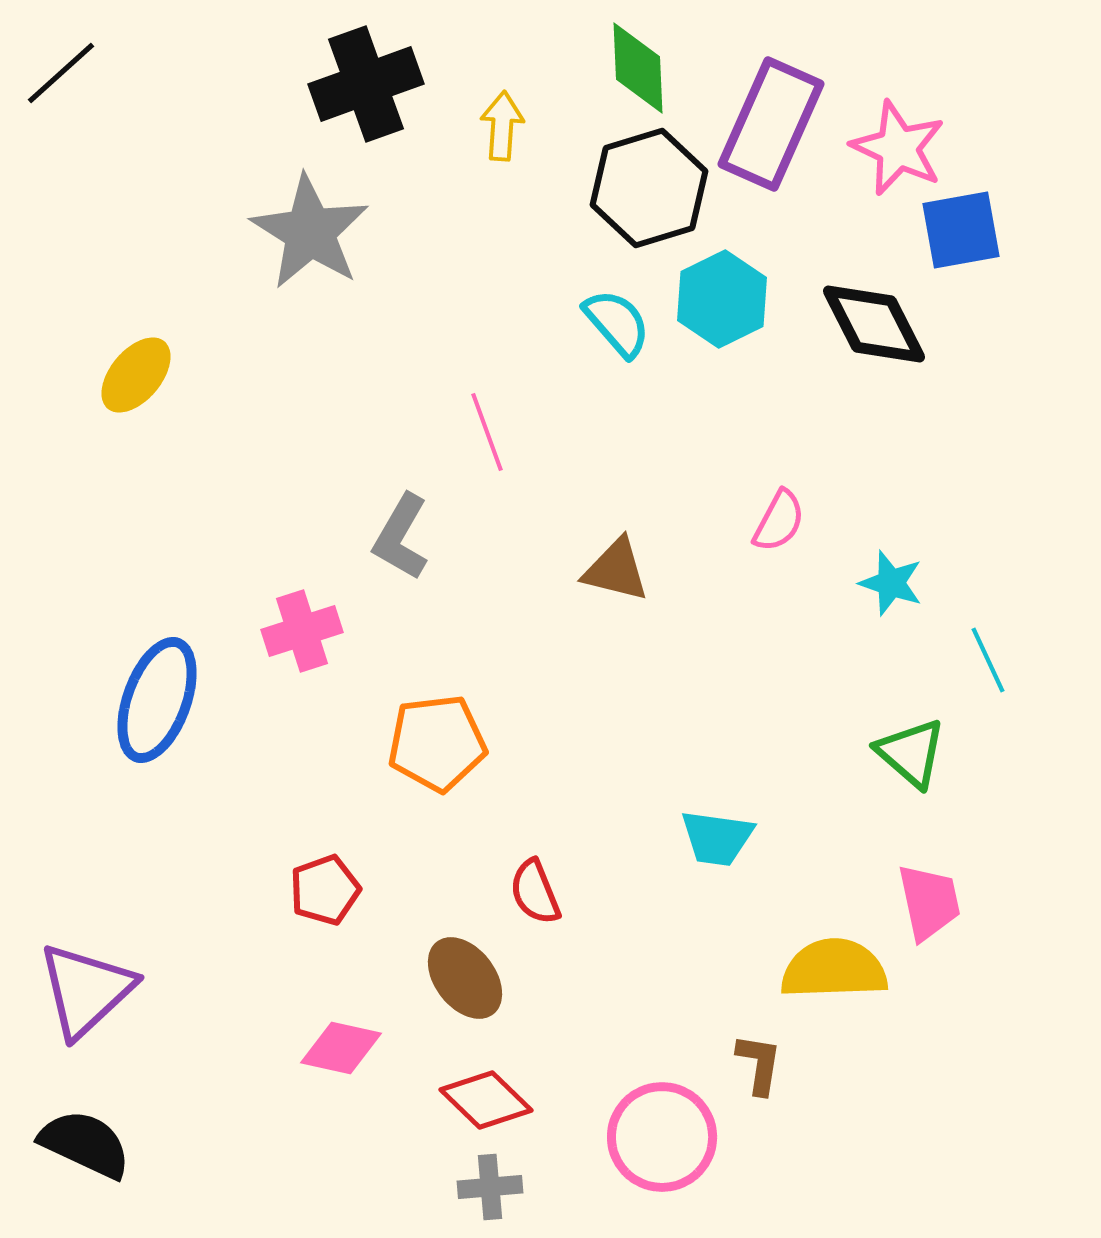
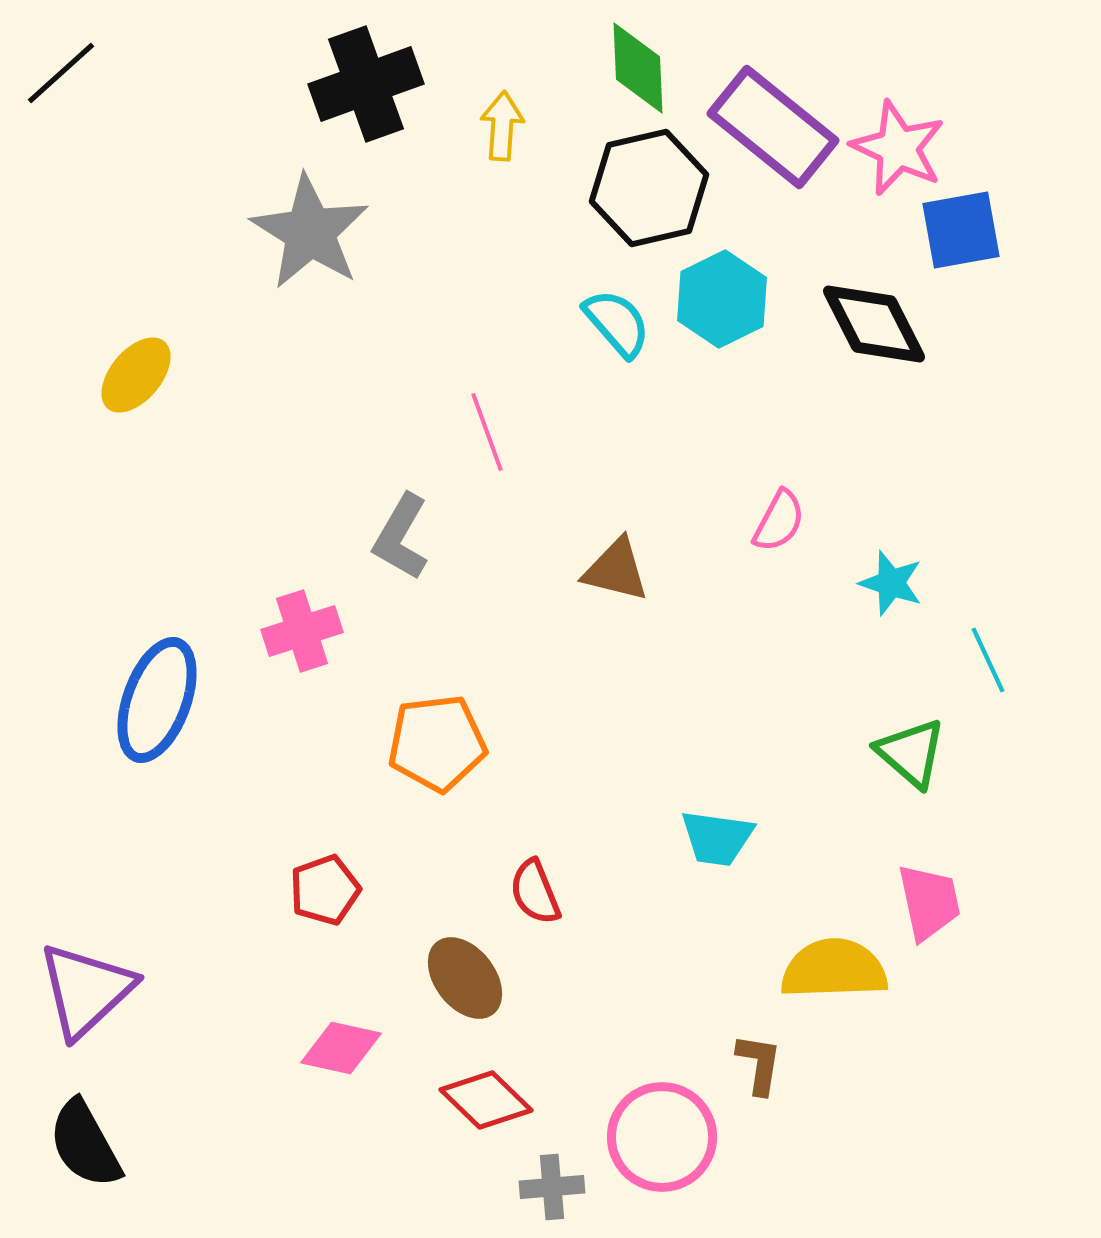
purple rectangle: moved 2 px right, 3 px down; rotated 75 degrees counterclockwise
black hexagon: rotated 4 degrees clockwise
black semicircle: rotated 144 degrees counterclockwise
gray cross: moved 62 px right
